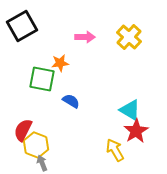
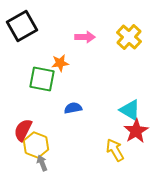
blue semicircle: moved 2 px right, 7 px down; rotated 42 degrees counterclockwise
